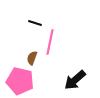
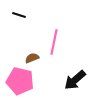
black line: moved 16 px left, 8 px up
pink line: moved 4 px right
brown semicircle: rotated 48 degrees clockwise
